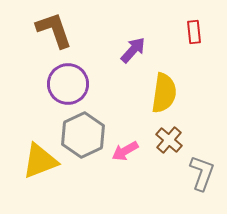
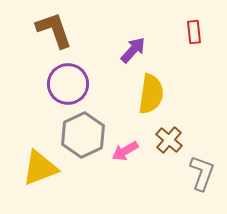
yellow semicircle: moved 13 px left, 1 px down
yellow triangle: moved 7 px down
